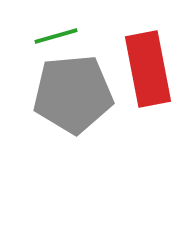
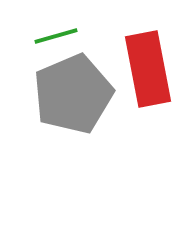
gray pentagon: rotated 18 degrees counterclockwise
